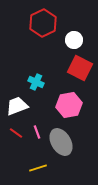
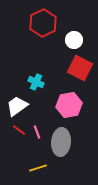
white trapezoid: rotated 15 degrees counterclockwise
red line: moved 3 px right, 3 px up
gray ellipse: rotated 36 degrees clockwise
